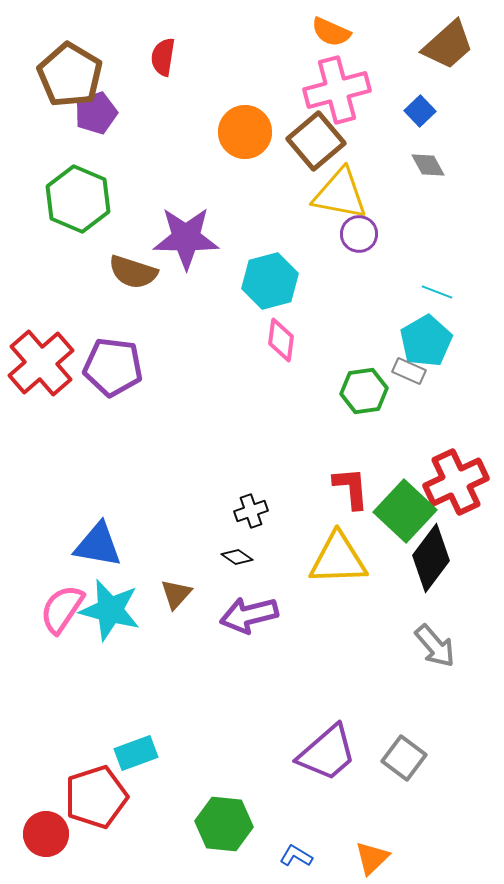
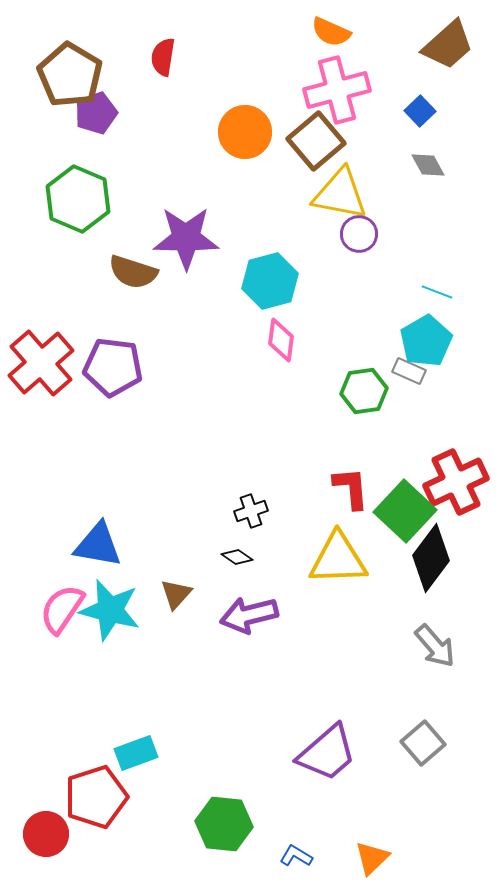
gray square at (404, 758): moved 19 px right, 15 px up; rotated 12 degrees clockwise
